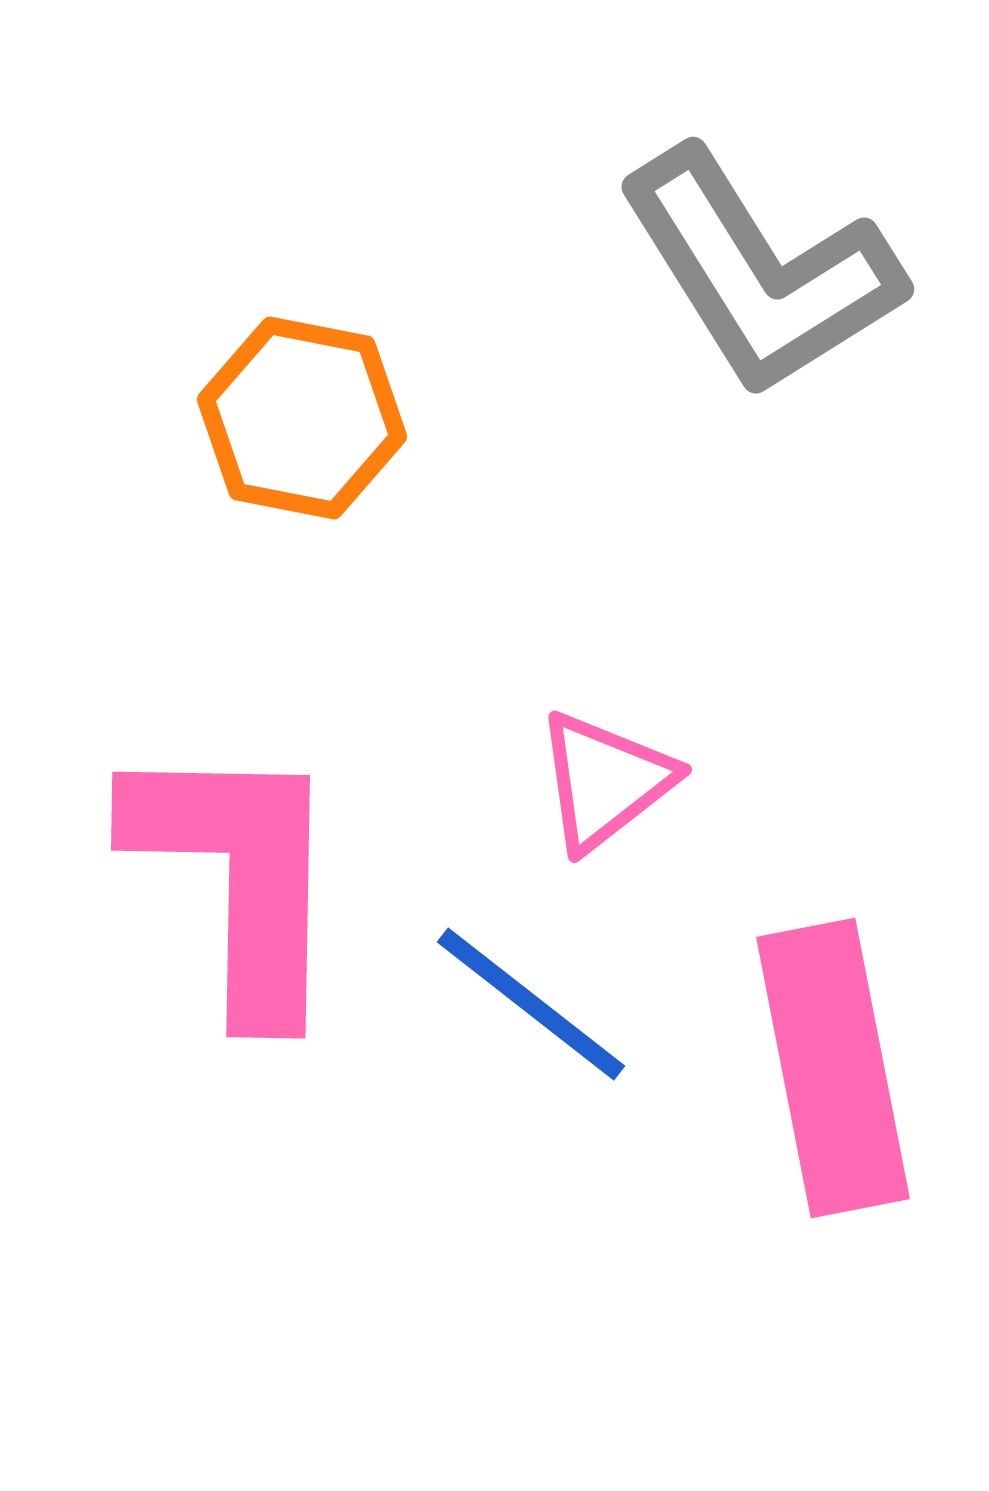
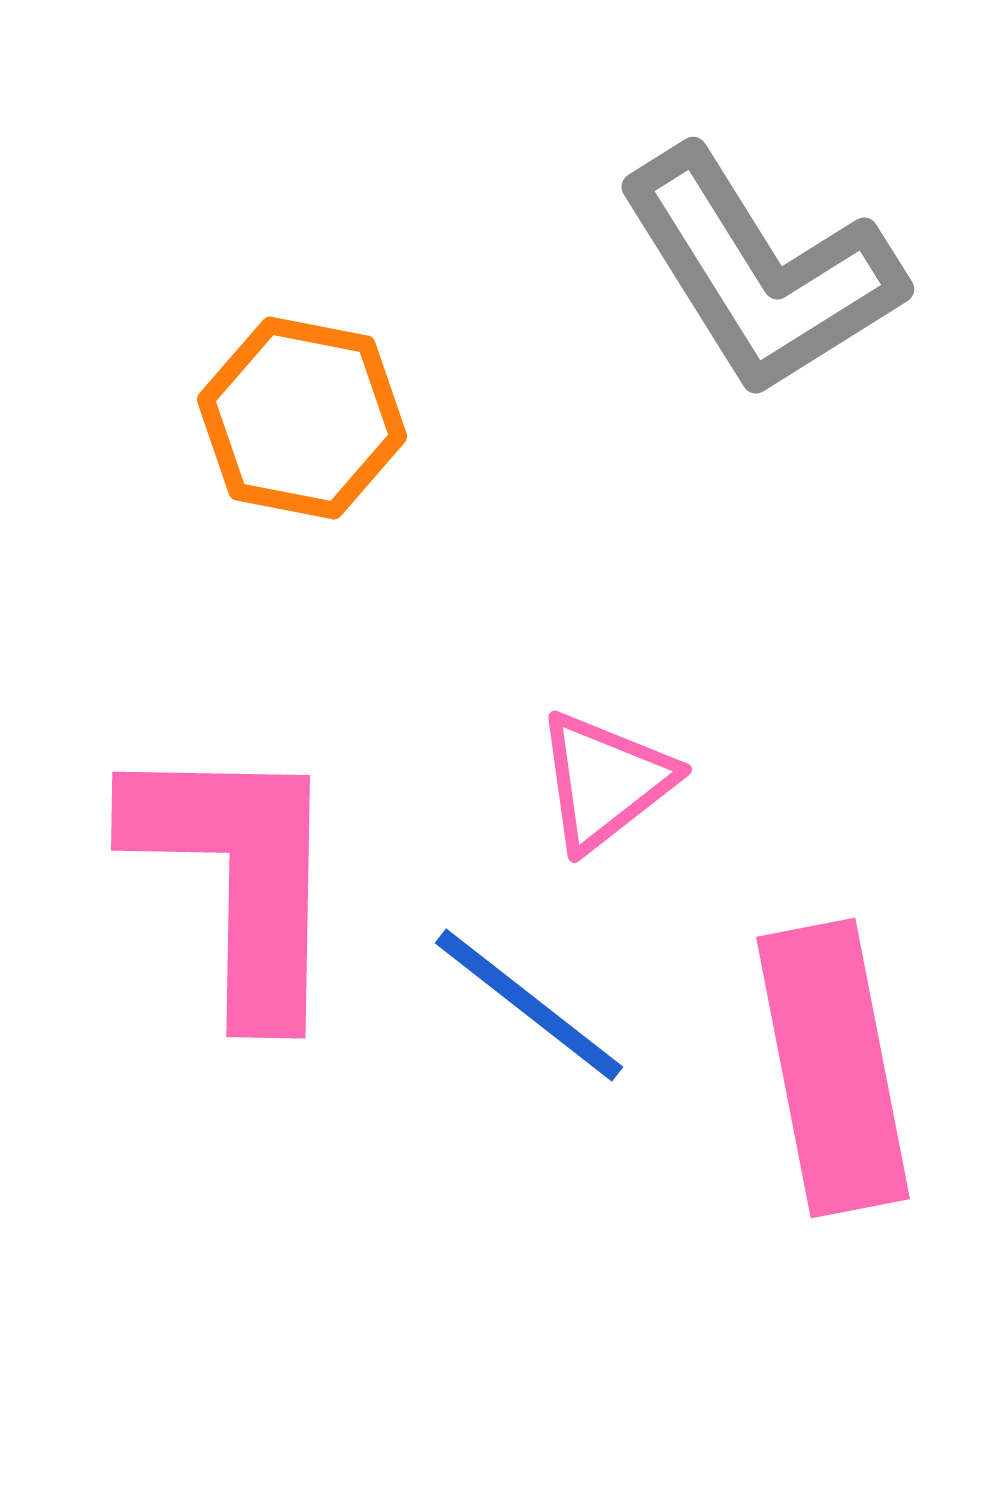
blue line: moved 2 px left, 1 px down
